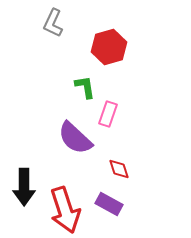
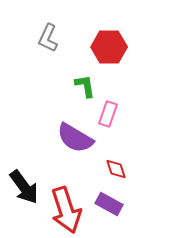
gray L-shape: moved 5 px left, 15 px down
red hexagon: rotated 16 degrees clockwise
green L-shape: moved 1 px up
purple semicircle: rotated 12 degrees counterclockwise
red diamond: moved 3 px left
black arrow: rotated 36 degrees counterclockwise
red arrow: moved 1 px right
